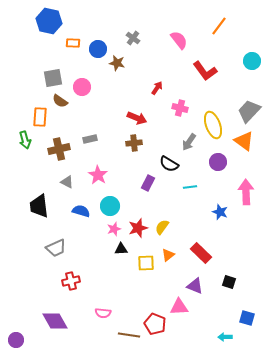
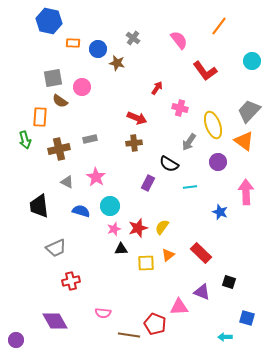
pink star at (98, 175): moved 2 px left, 2 px down
purple triangle at (195, 286): moved 7 px right, 6 px down
